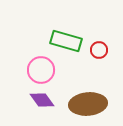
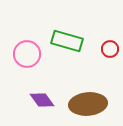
green rectangle: moved 1 px right
red circle: moved 11 px right, 1 px up
pink circle: moved 14 px left, 16 px up
